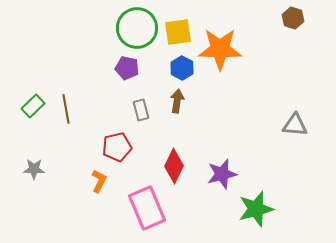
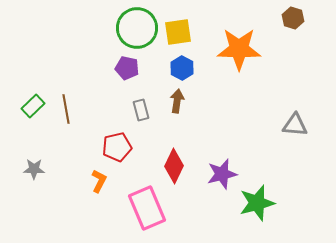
orange star: moved 19 px right
green star: moved 1 px right, 6 px up
